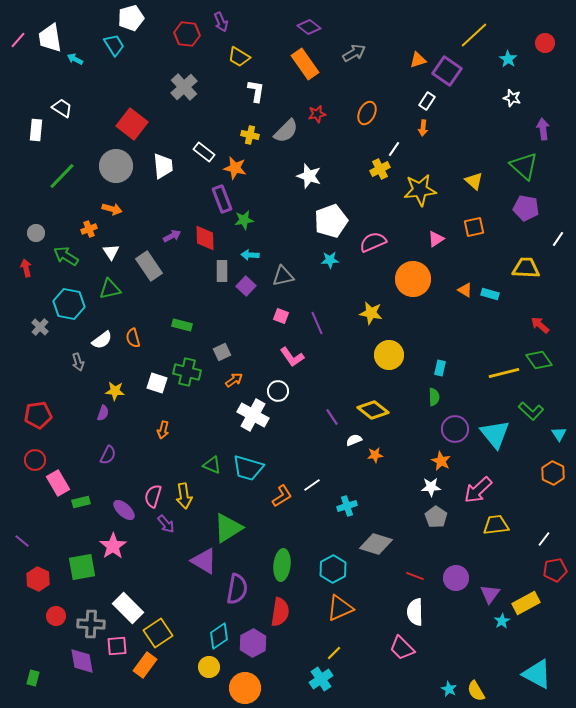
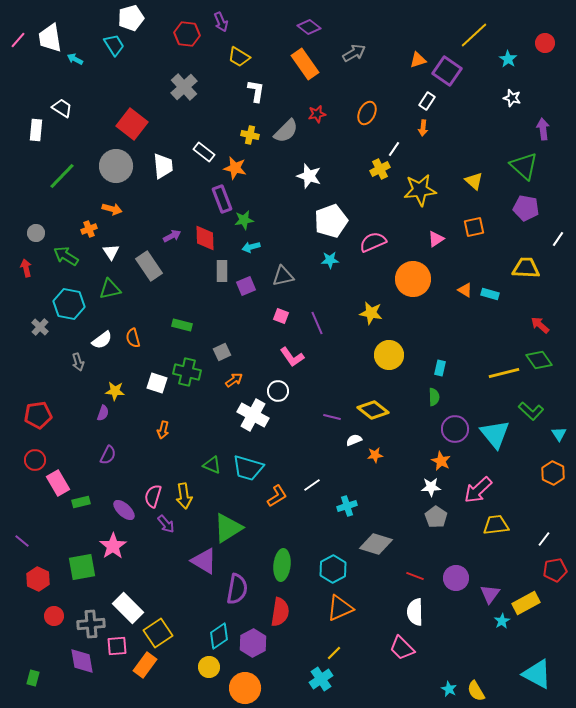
cyan arrow at (250, 255): moved 1 px right, 8 px up; rotated 18 degrees counterclockwise
purple square at (246, 286): rotated 24 degrees clockwise
purple line at (332, 417): rotated 42 degrees counterclockwise
orange L-shape at (282, 496): moved 5 px left
red circle at (56, 616): moved 2 px left
gray cross at (91, 624): rotated 8 degrees counterclockwise
